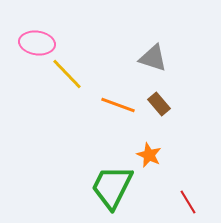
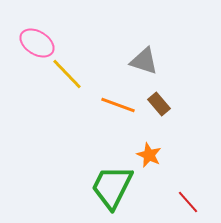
pink ellipse: rotated 24 degrees clockwise
gray triangle: moved 9 px left, 3 px down
red line: rotated 10 degrees counterclockwise
